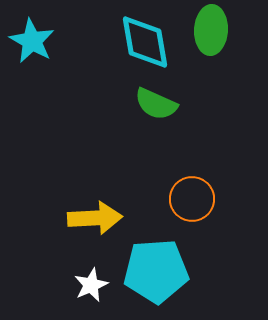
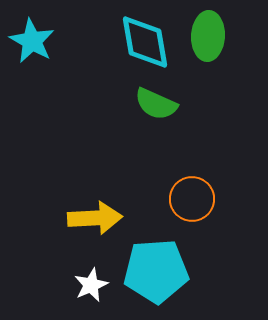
green ellipse: moved 3 px left, 6 px down
